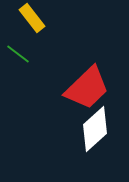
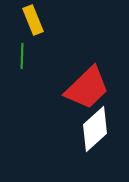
yellow rectangle: moved 1 px right, 2 px down; rotated 16 degrees clockwise
green line: moved 4 px right, 2 px down; rotated 55 degrees clockwise
